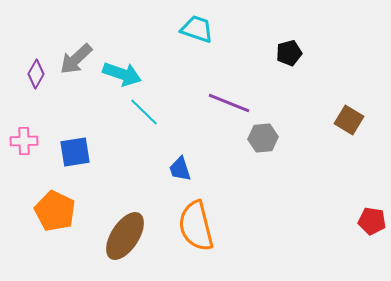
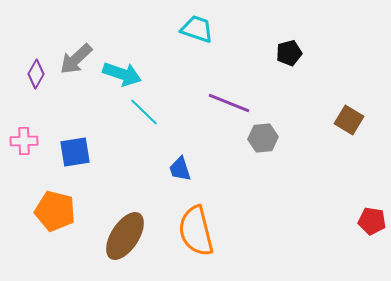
orange pentagon: rotated 12 degrees counterclockwise
orange semicircle: moved 5 px down
